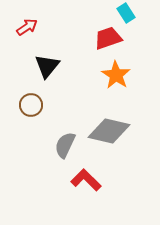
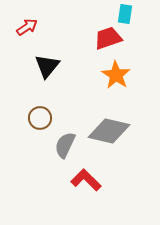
cyan rectangle: moved 1 px left, 1 px down; rotated 42 degrees clockwise
brown circle: moved 9 px right, 13 px down
